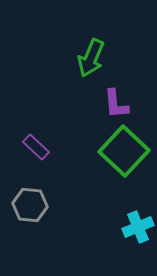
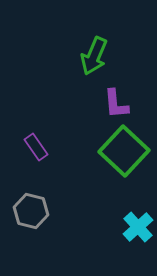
green arrow: moved 3 px right, 2 px up
purple rectangle: rotated 12 degrees clockwise
gray hexagon: moved 1 px right, 6 px down; rotated 8 degrees clockwise
cyan cross: rotated 20 degrees counterclockwise
